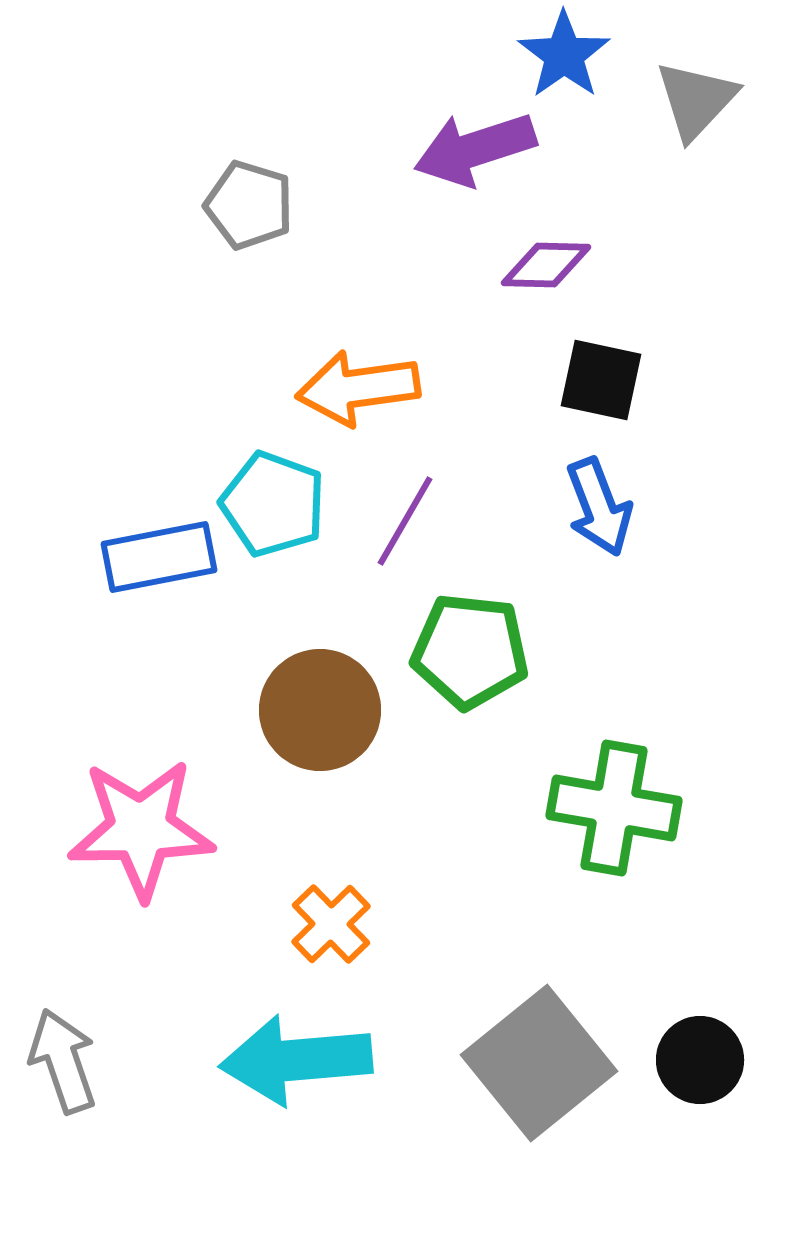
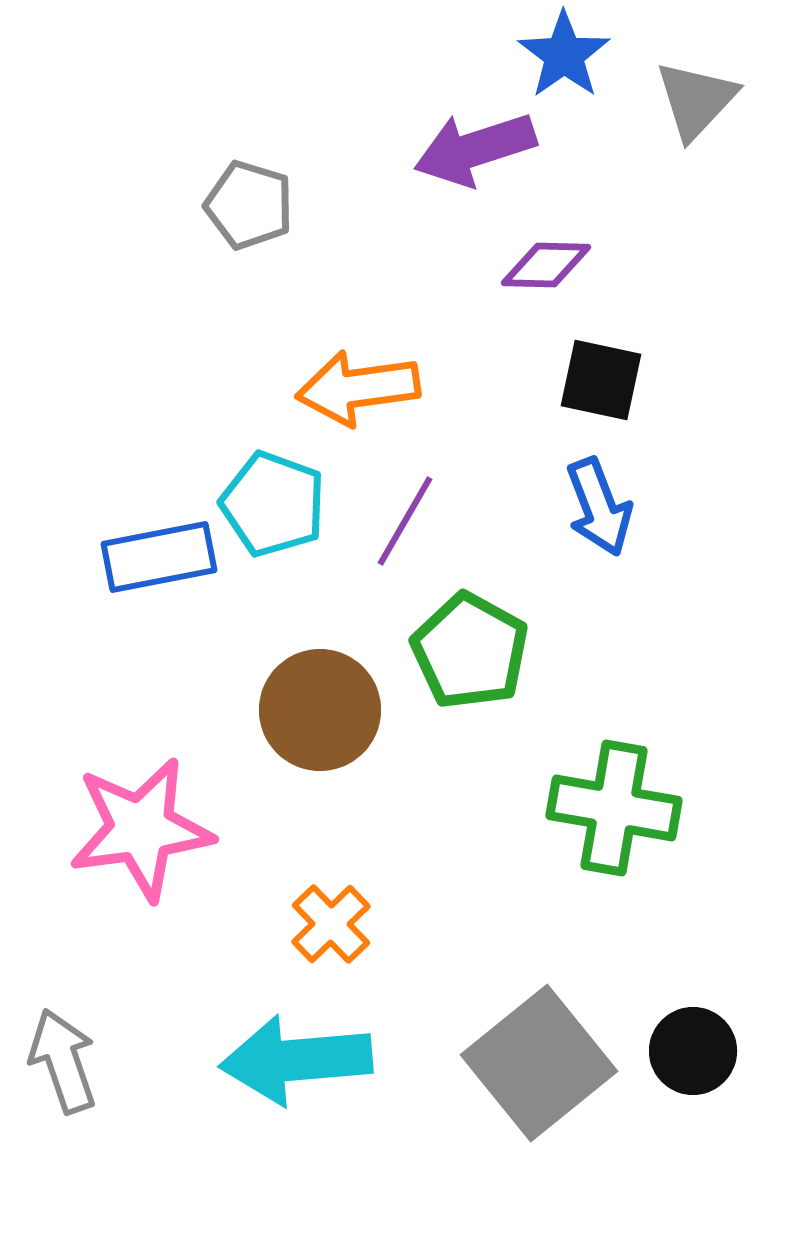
green pentagon: rotated 23 degrees clockwise
pink star: rotated 7 degrees counterclockwise
black circle: moved 7 px left, 9 px up
